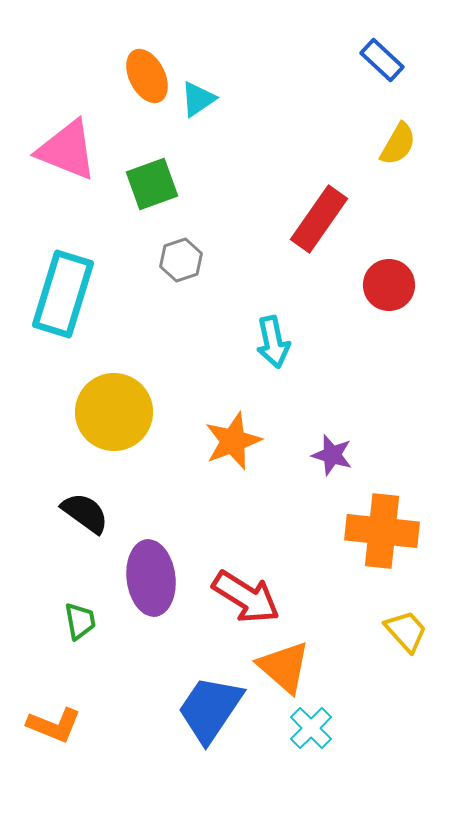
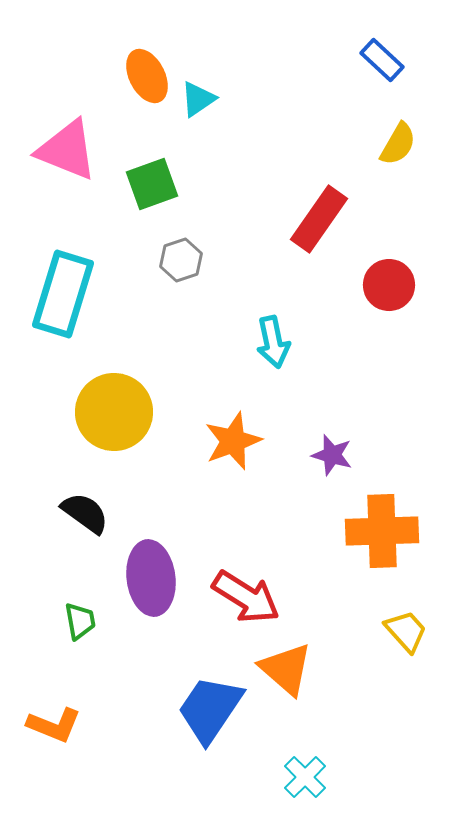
orange cross: rotated 8 degrees counterclockwise
orange triangle: moved 2 px right, 2 px down
cyan cross: moved 6 px left, 49 px down
